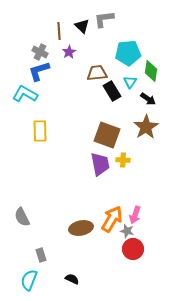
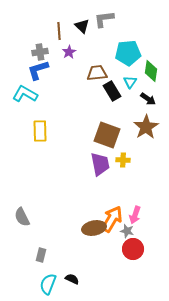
gray cross: rotated 35 degrees counterclockwise
blue L-shape: moved 1 px left, 1 px up
brown ellipse: moved 13 px right
gray rectangle: rotated 32 degrees clockwise
cyan semicircle: moved 19 px right, 4 px down
